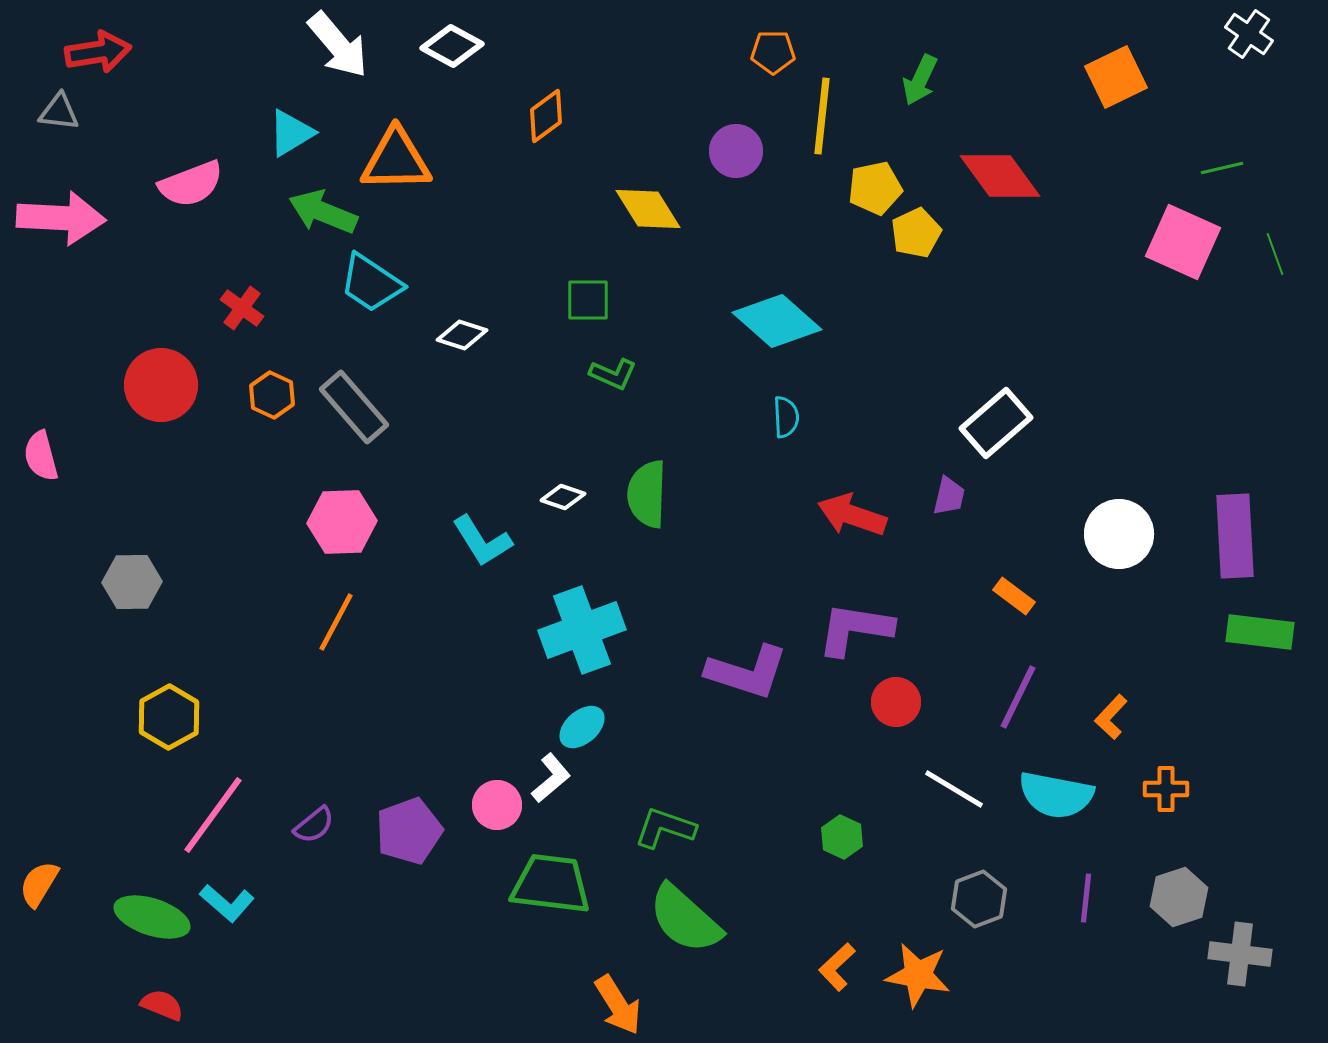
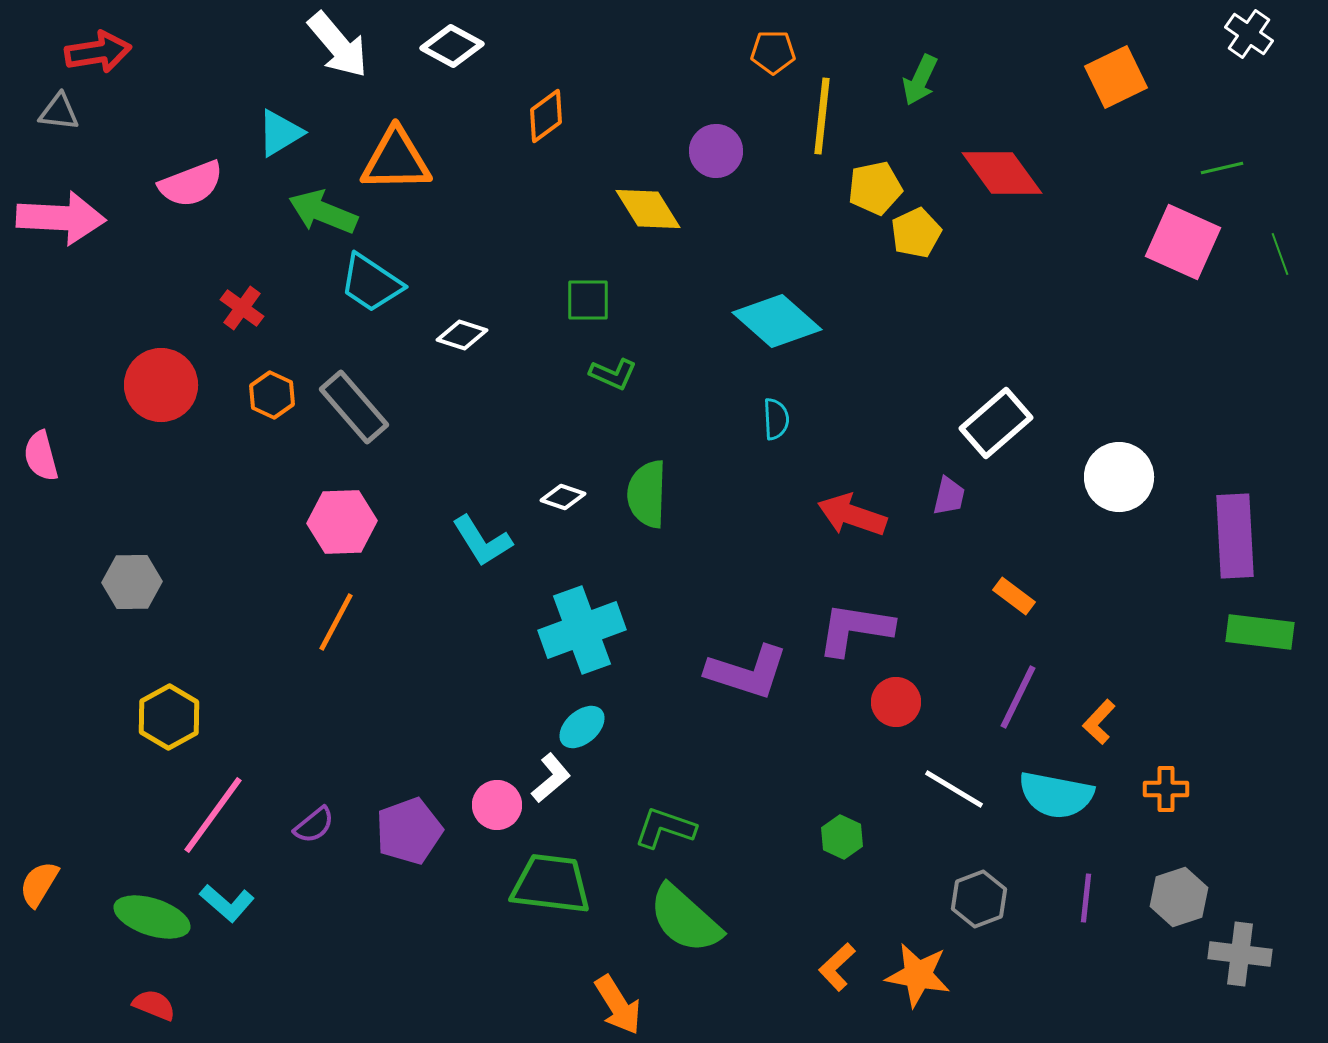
cyan triangle at (291, 133): moved 11 px left
purple circle at (736, 151): moved 20 px left
red diamond at (1000, 176): moved 2 px right, 3 px up
green line at (1275, 254): moved 5 px right
cyan semicircle at (786, 417): moved 10 px left, 2 px down
white circle at (1119, 534): moved 57 px up
orange L-shape at (1111, 717): moved 12 px left, 5 px down
red semicircle at (162, 1005): moved 8 px left
